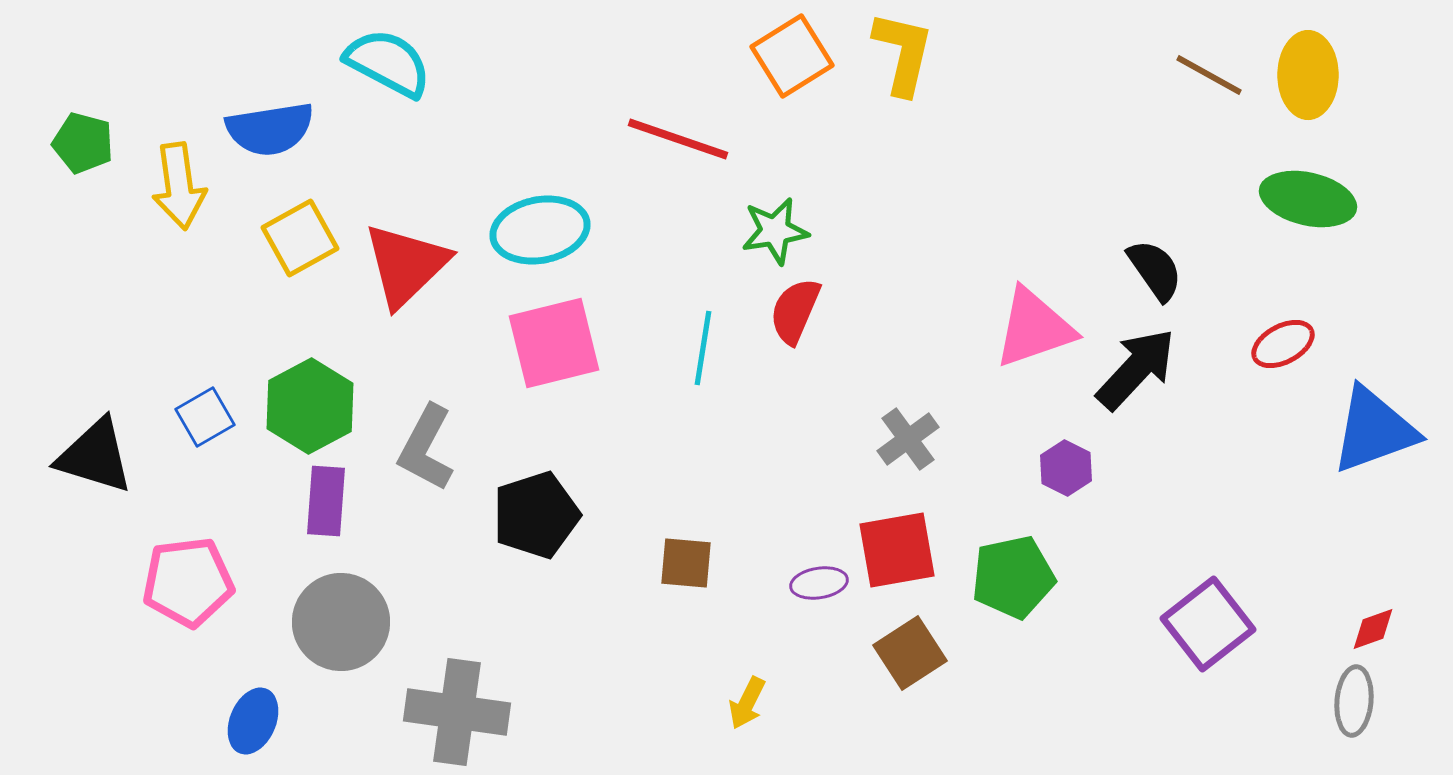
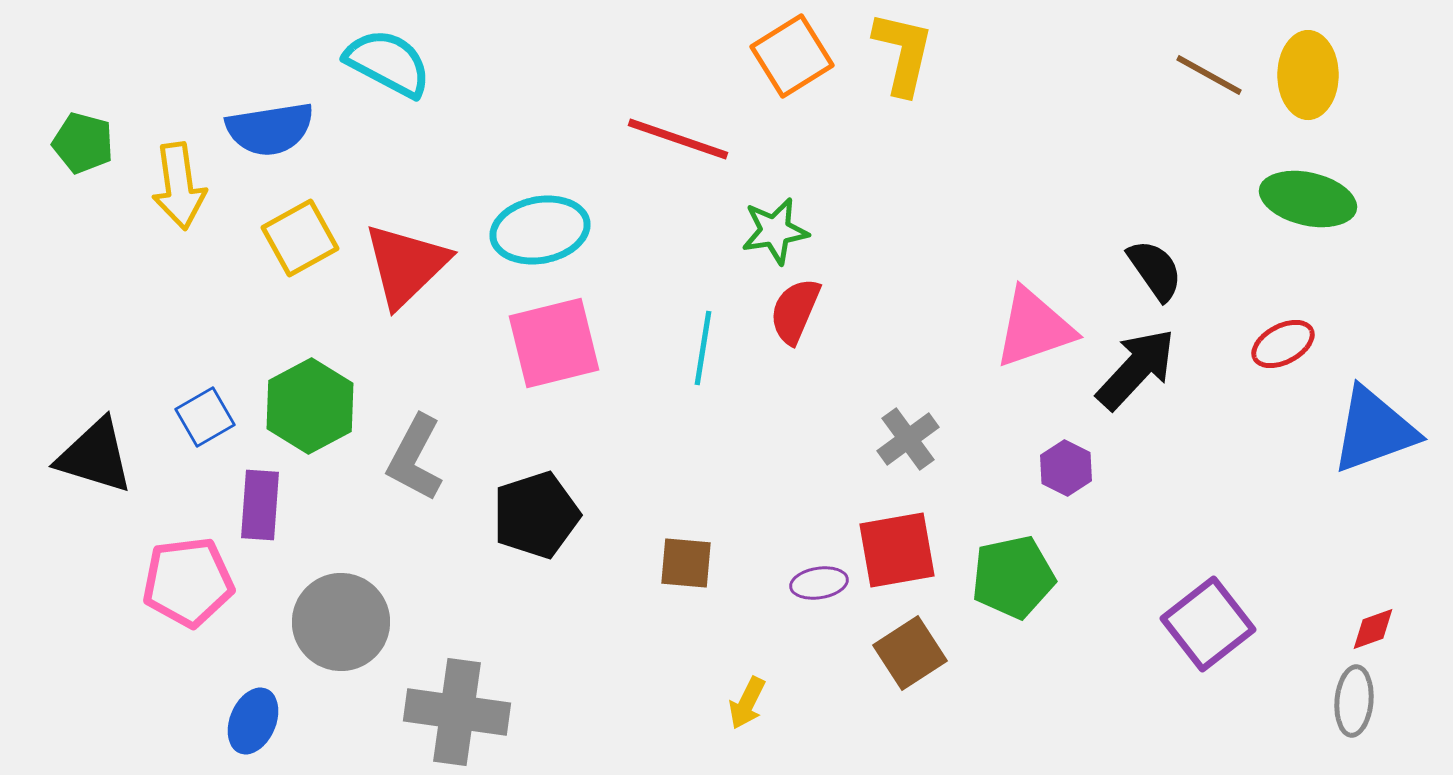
gray L-shape at (426, 448): moved 11 px left, 10 px down
purple rectangle at (326, 501): moved 66 px left, 4 px down
